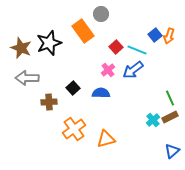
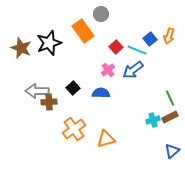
blue square: moved 5 px left, 4 px down
gray arrow: moved 10 px right, 13 px down
cyan cross: rotated 24 degrees clockwise
